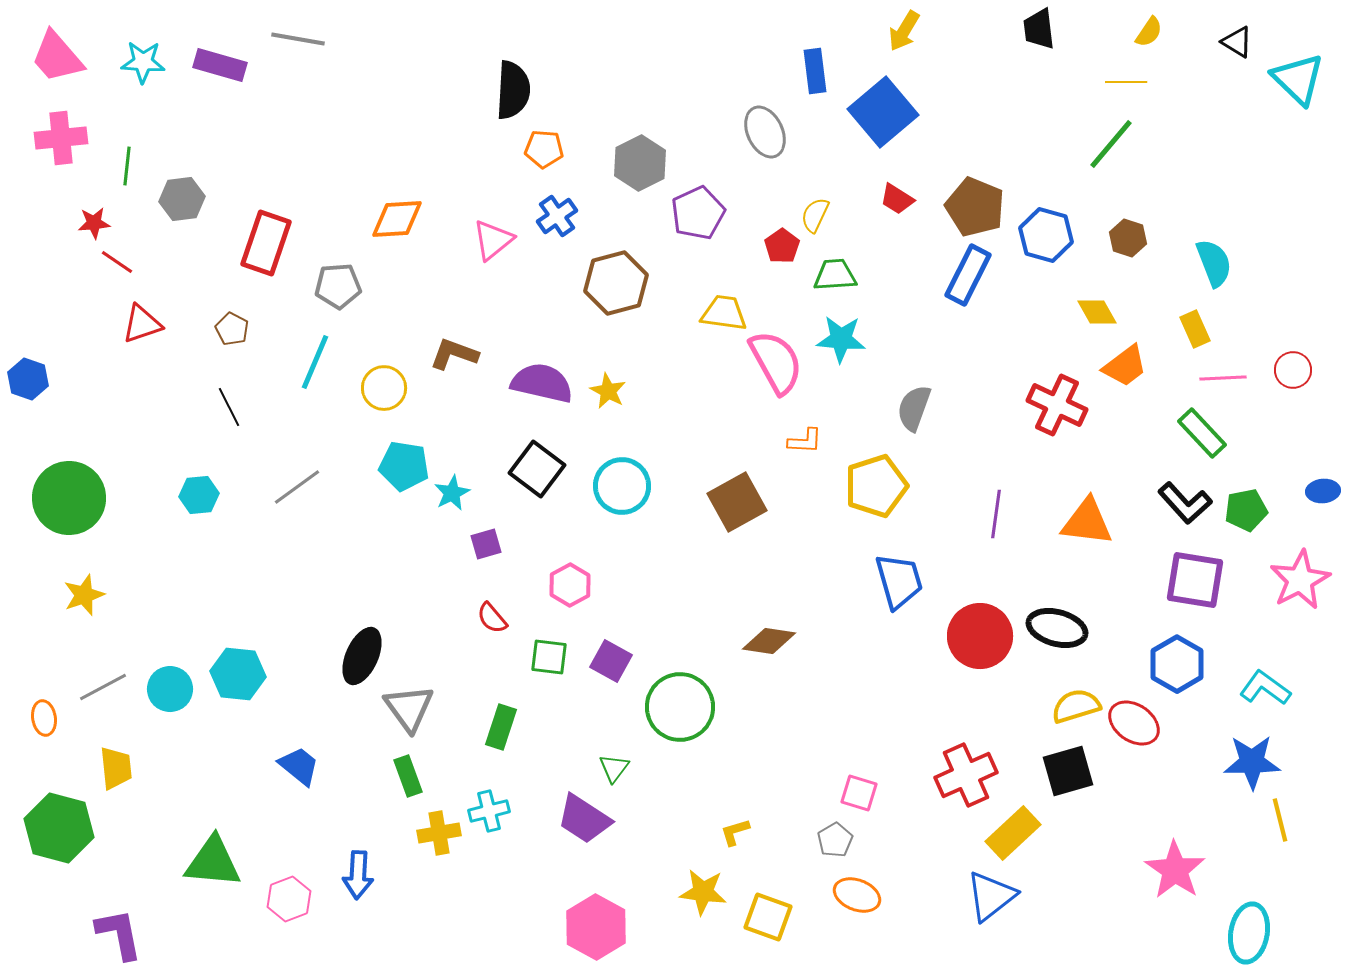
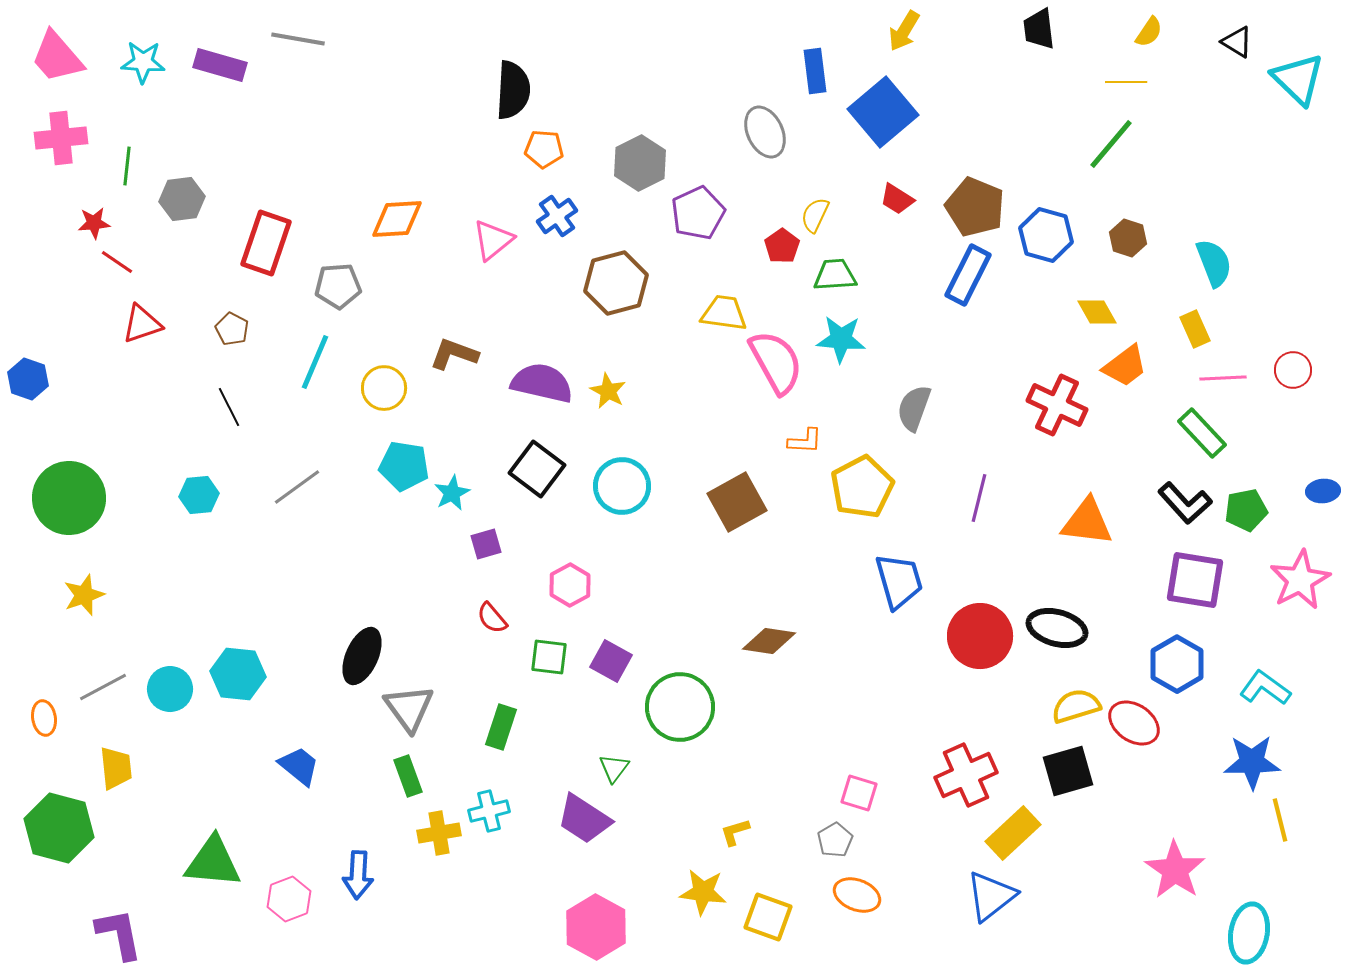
yellow pentagon at (876, 486): moved 14 px left, 1 px down; rotated 10 degrees counterclockwise
purple line at (996, 514): moved 17 px left, 16 px up; rotated 6 degrees clockwise
